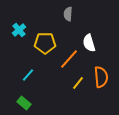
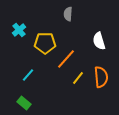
white semicircle: moved 10 px right, 2 px up
orange line: moved 3 px left
yellow line: moved 5 px up
